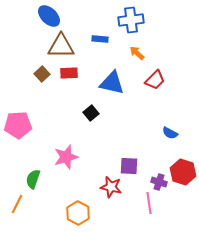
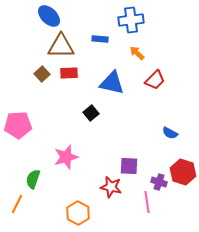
pink line: moved 2 px left, 1 px up
